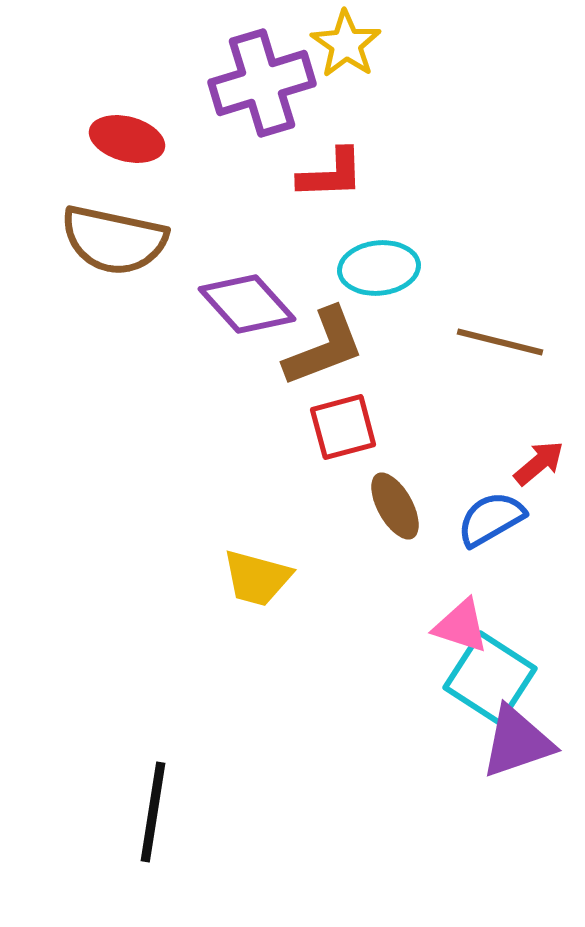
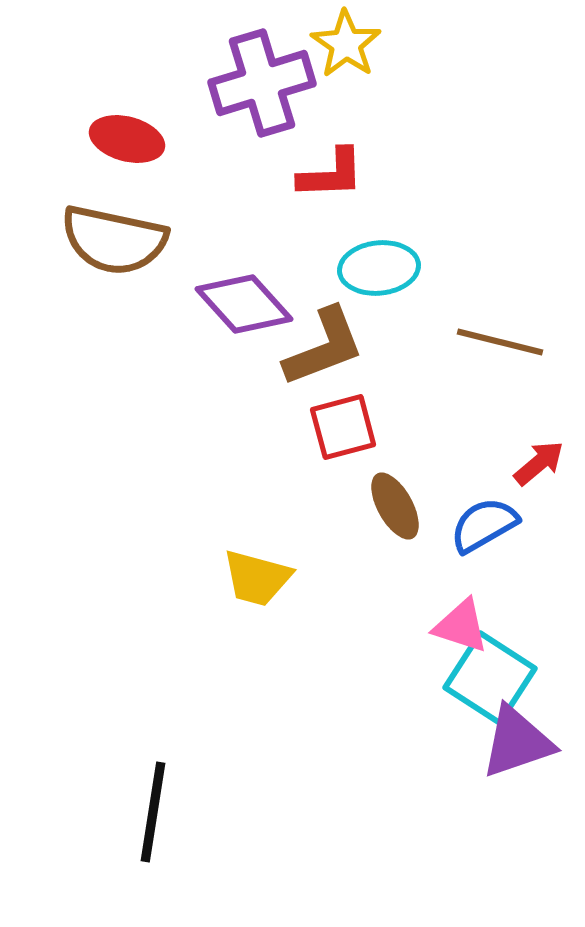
purple diamond: moved 3 px left
blue semicircle: moved 7 px left, 6 px down
